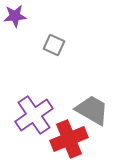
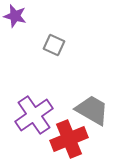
purple star: rotated 20 degrees clockwise
